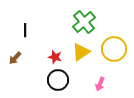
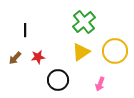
yellow circle: moved 1 px right, 2 px down
red star: moved 17 px left; rotated 24 degrees counterclockwise
